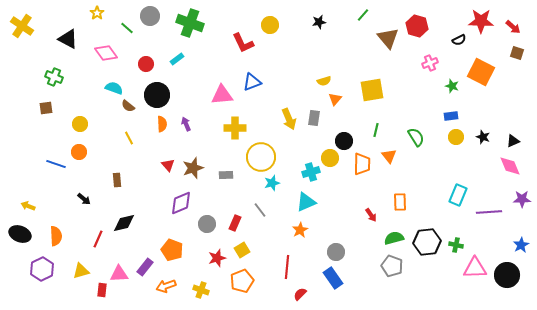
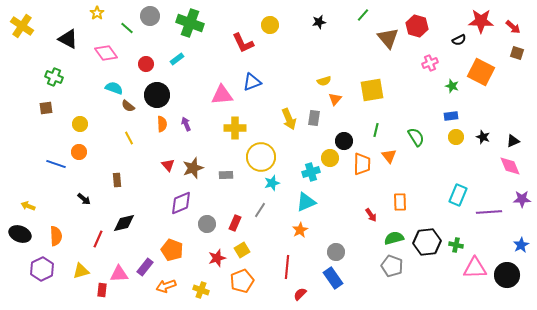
gray line at (260, 210): rotated 70 degrees clockwise
